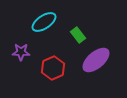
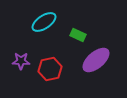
green rectangle: rotated 28 degrees counterclockwise
purple star: moved 9 px down
red hexagon: moved 3 px left, 1 px down; rotated 10 degrees clockwise
